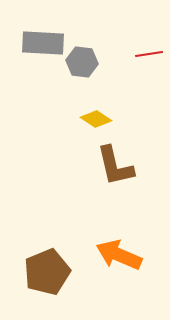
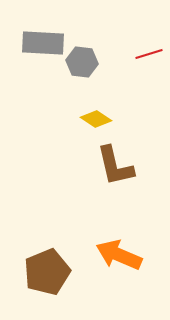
red line: rotated 8 degrees counterclockwise
